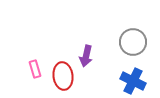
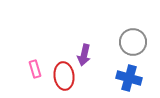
purple arrow: moved 2 px left, 1 px up
red ellipse: moved 1 px right
blue cross: moved 4 px left, 3 px up; rotated 10 degrees counterclockwise
